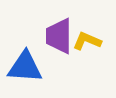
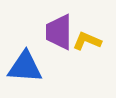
purple trapezoid: moved 4 px up
